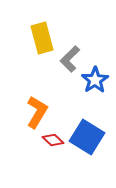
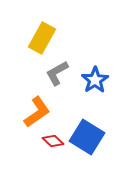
yellow rectangle: rotated 44 degrees clockwise
gray L-shape: moved 13 px left, 14 px down; rotated 16 degrees clockwise
orange L-shape: rotated 24 degrees clockwise
red diamond: moved 1 px down
